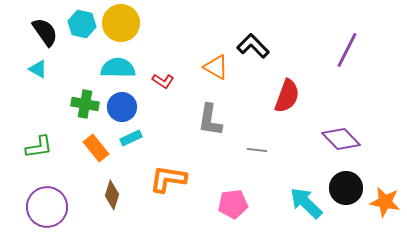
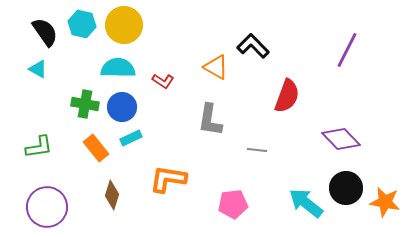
yellow circle: moved 3 px right, 2 px down
cyan arrow: rotated 6 degrees counterclockwise
